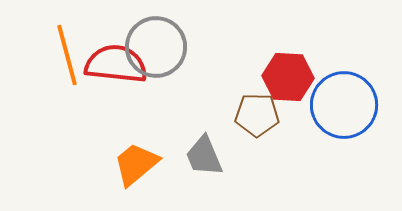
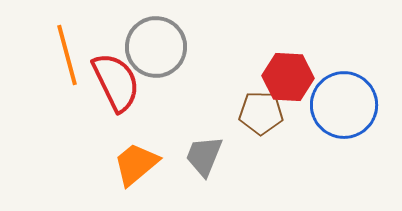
red semicircle: moved 18 px down; rotated 58 degrees clockwise
brown pentagon: moved 4 px right, 2 px up
gray trapezoid: rotated 45 degrees clockwise
